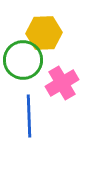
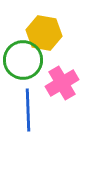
yellow hexagon: rotated 12 degrees clockwise
blue line: moved 1 px left, 6 px up
